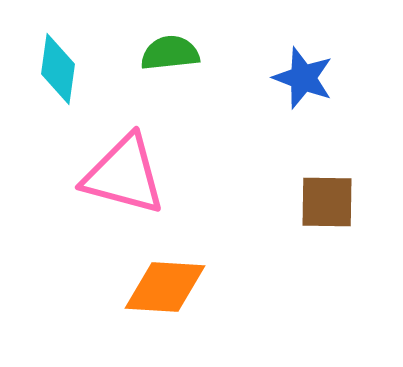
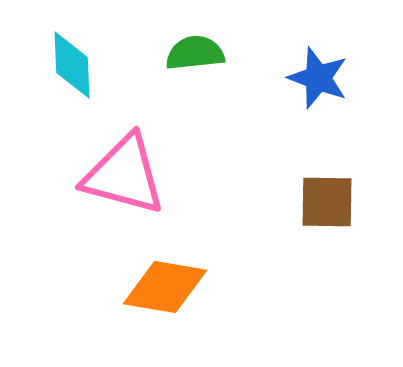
green semicircle: moved 25 px right
cyan diamond: moved 14 px right, 4 px up; rotated 10 degrees counterclockwise
blue star: moved 15 px right
orange diamond: rotated 6 degrees clockwise
